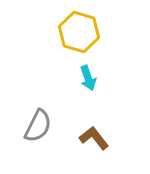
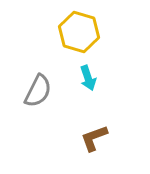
gray semicircle: moved 35 px up
brown L-shape: rotated 72 degrees counterclockwise
